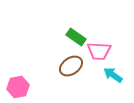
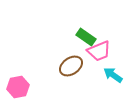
green rectangle: moved 10 px right
pink trapezoid: rotated 25 degrees counterclockwise
